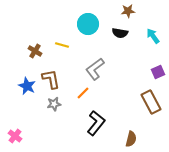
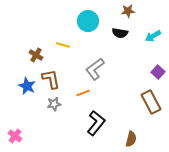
cyan circle: moved 3 px up
cyan arrow: rotated 84 degrees counterclockwise
yellow line: moved 1 px right
brown cross: moved 1 px right, 4 px down
purple square: rotated 24 degrees counterclockwise
orange line: rotated 24 degrees clockwise
